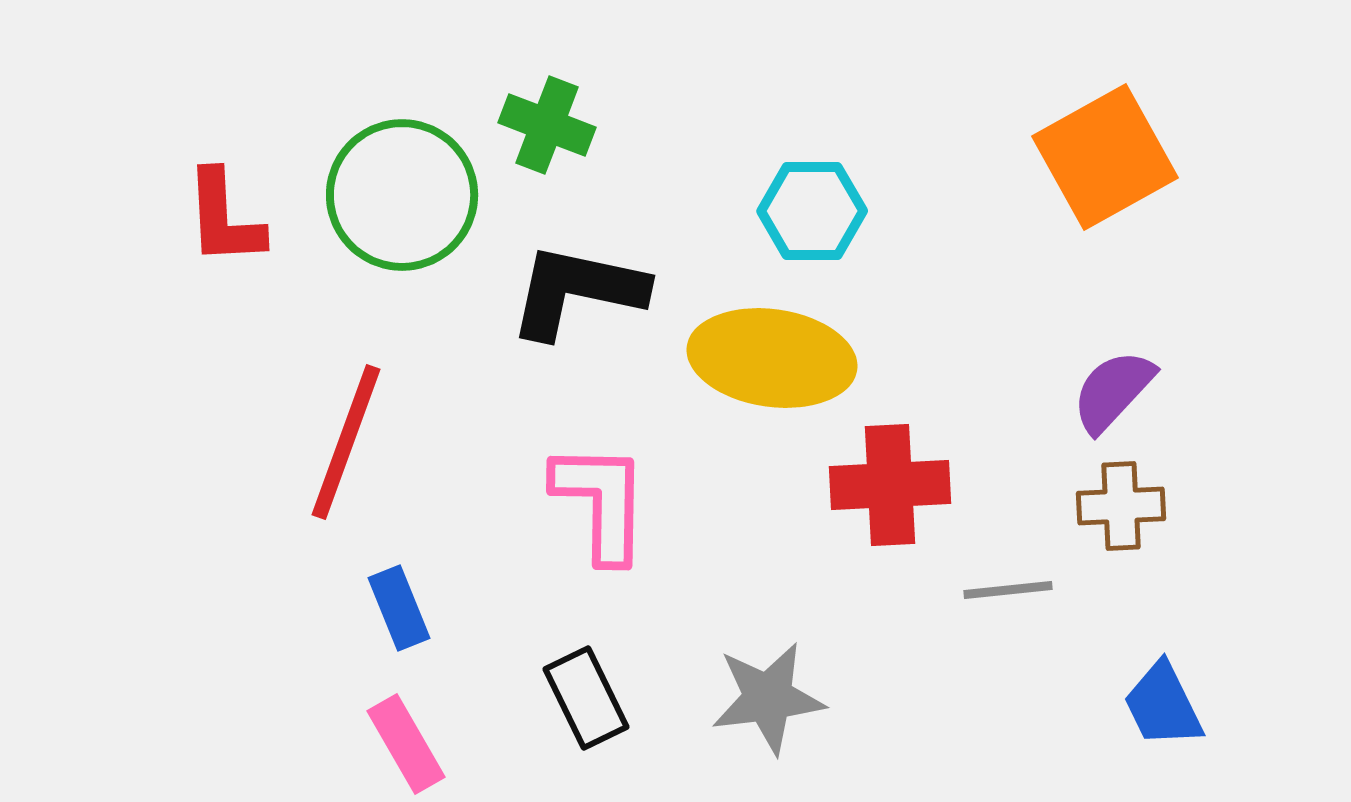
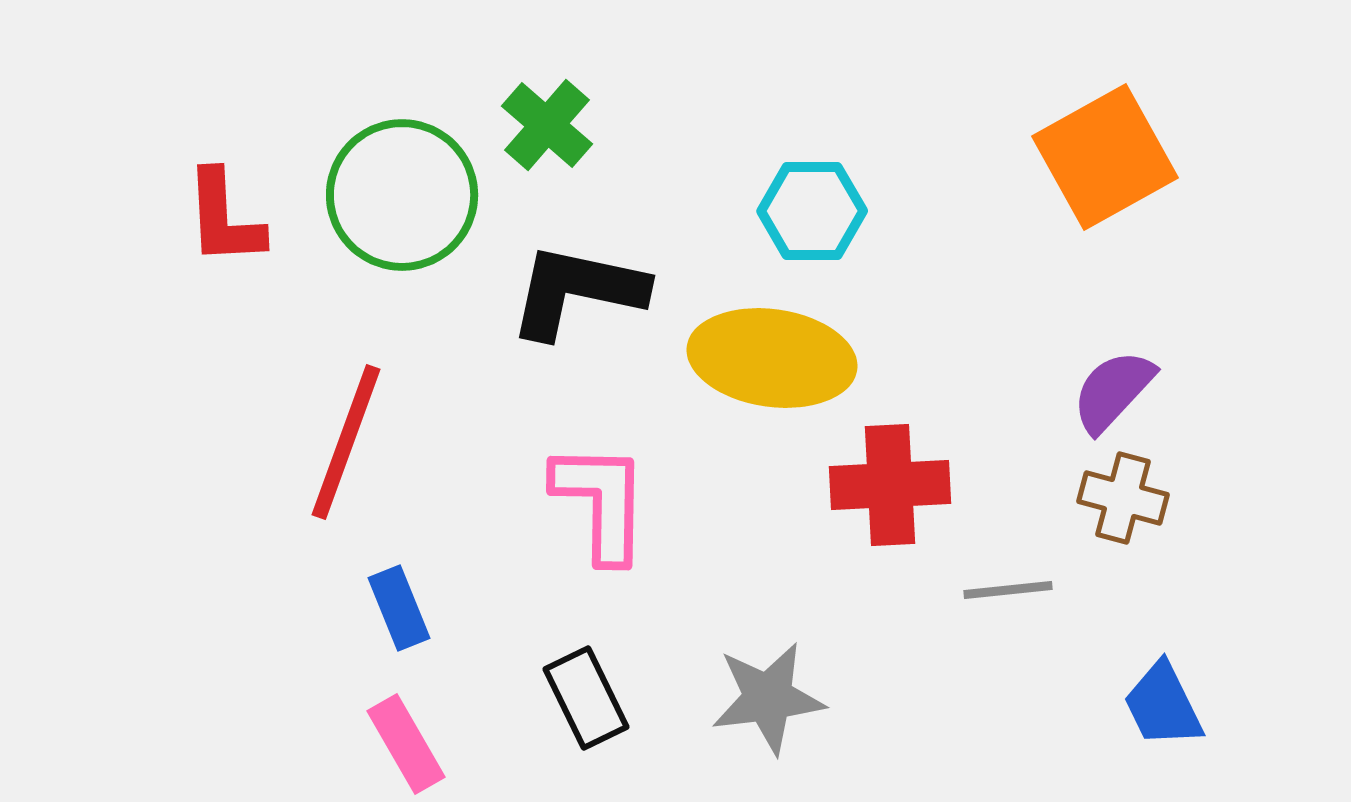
green cross: rotated 20 degrees clockwise
brown cross: moved 2 px right, 8 px up; rotated 18 degrees clockwise
